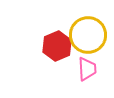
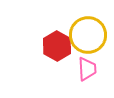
red hexagon: rotated 8 degrees counterclockwise
